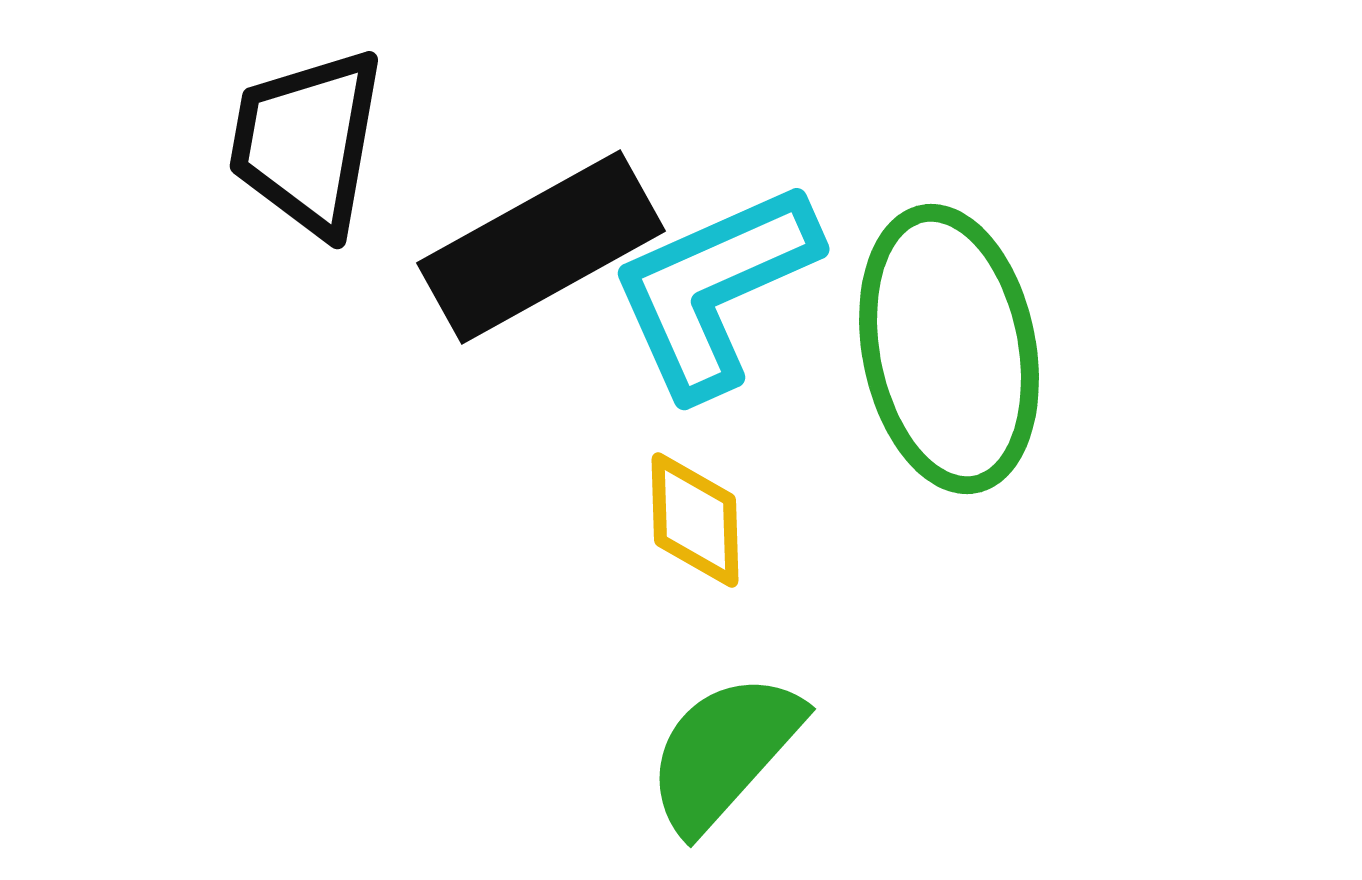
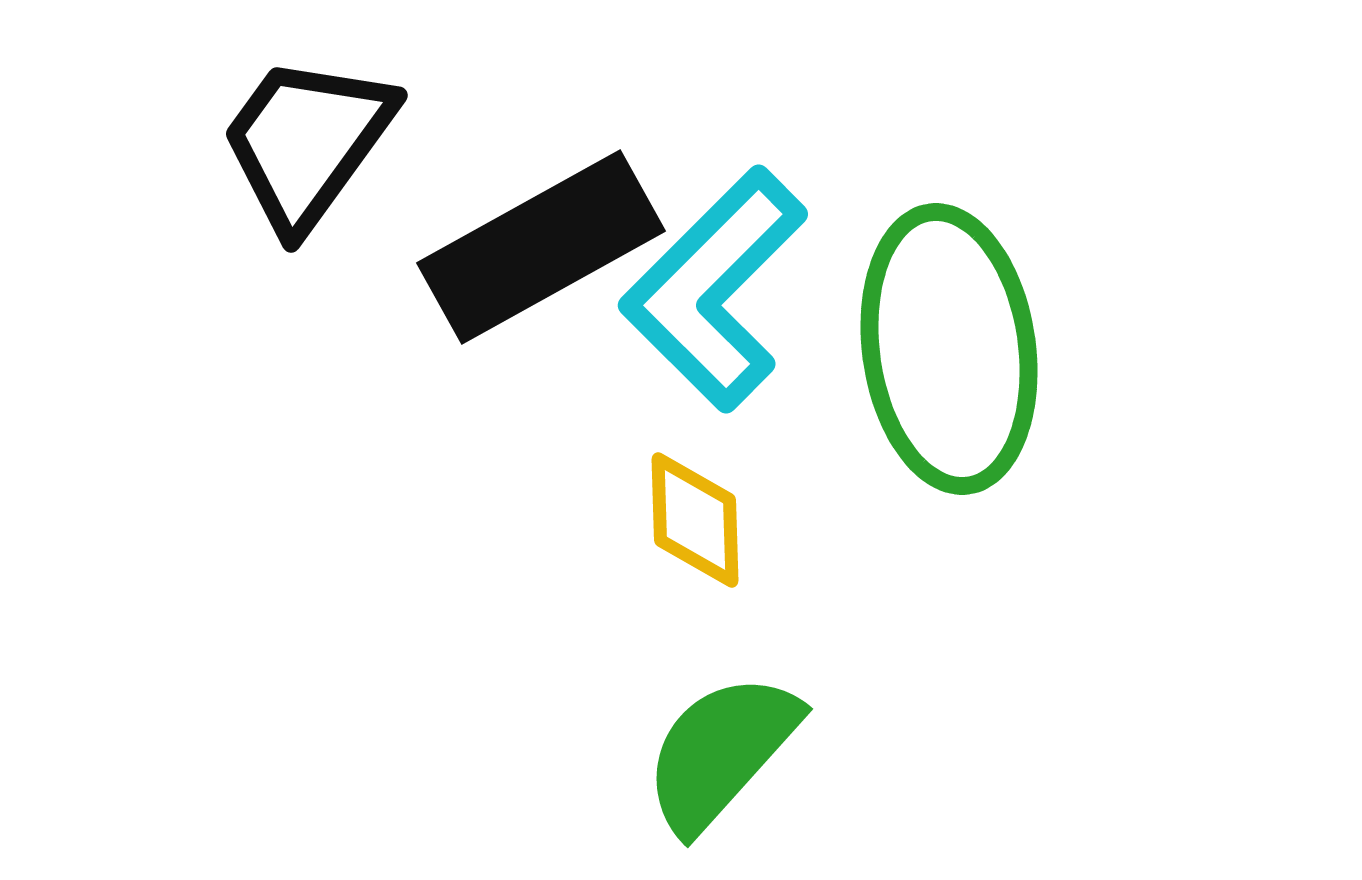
black trapezoid: rotated 26 degrees clockwise
cyan L-shape: rotated 21 degrees counterclockwise
green ellipse: rotated 3 degrees clockwise
green semicircle: moved 3 px left
